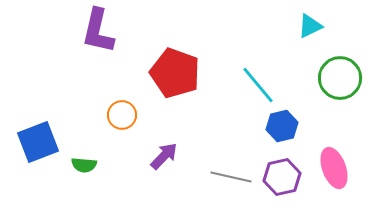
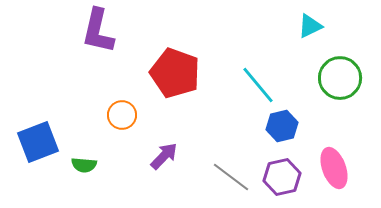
gray line: rotated 24 degrees clockwise
